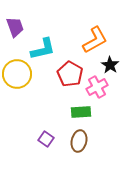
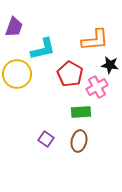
purple trapezoid: moved 1 px left; rotated 40 degrees clockwise
orange L-shape: rotated 24 degrees clockwise
black star: rotated 24 degrees counterclockwise
